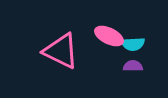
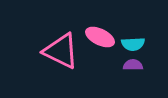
pink ellipse: moved 9 px left, 1 px down
purple semicircle: moved 1 px up
